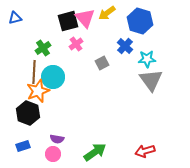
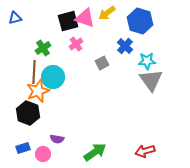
pink triangle: rotated 30 degrees counterclockwise
cyan star: moved 2 px down
blue rectangle: moved 2 px down
pink circle: moved 10 px left
